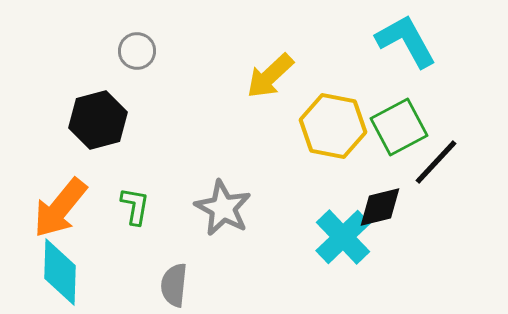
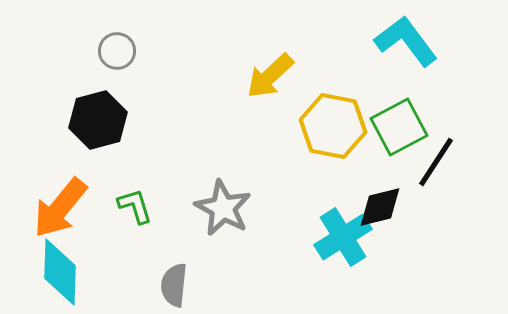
cyan L-shape: rotated 8 degrees counterclockwise
gray circle: moved 20 px left
black line: rotated 10 degrees counterclockwise
green L-shape: rotated 27 degrees counterclockwise
cyan cross: rotated 12 degrees clockwise
